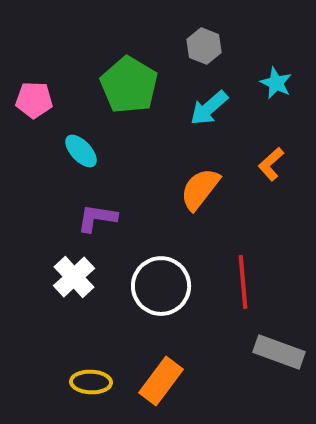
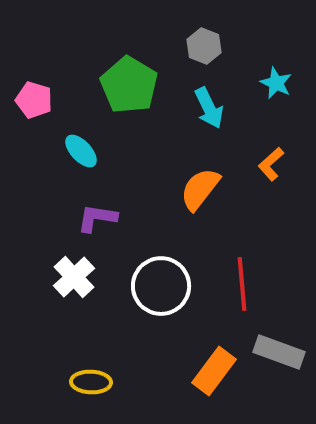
pink pentagon: rotated 15 degrees clockwise
cyan arrow: rotated 75 degrees counterclockwise
red line: moved 1 px left, 2 px down
orange rectangle: moved 53 px right, 10 px up
